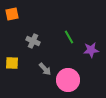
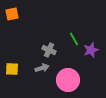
green line: moved 5 px right, 2 px down
gray cross: moved 16 px right, 9 px down
purple star: rotated 14 degrees counterclockwise
yellow square: moved 6 px down
gray arrow: moved 3 px left, 1 px up; rotated 64 degrees counterclockwise
